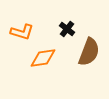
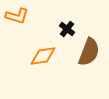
orange L-shape: moved 5 px left, 16 px up
orange diamond: moved 2 px up
